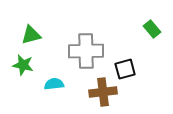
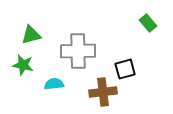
green rectangle: moved 4 px left, 6 px up
gray cross: moved 8 px left
